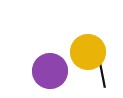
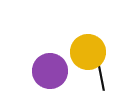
black line: moved 1 px left, 3 px down
